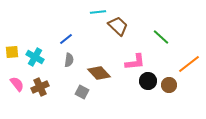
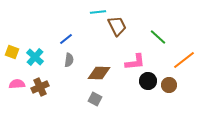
brown trapezoid: moved 1 px left; rotated 20 degrees clockwise
green line: moved 3 px left
yellow square: rotated 24 degrees clockwise
cyan cross: rotated 12 degrees clockwise
orange line: moved 5 px left, 4 px up
brown diamond: rotated 45 degrees counterclockwise
pink semicircle: rotated 56 degrees counterclockwise
gray square: moved 13 px right, 7 px down
